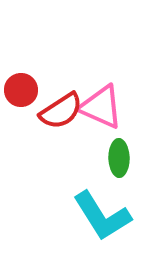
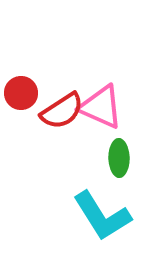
red circle: moved 3 px down
red semicircle: moved 1 px right
